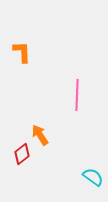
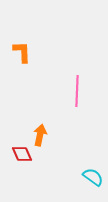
pink line: moved 4 px up
orange arrow: rotated 45 degrees clockwise
red diamond: rotated 75 degrees counterclockwise
